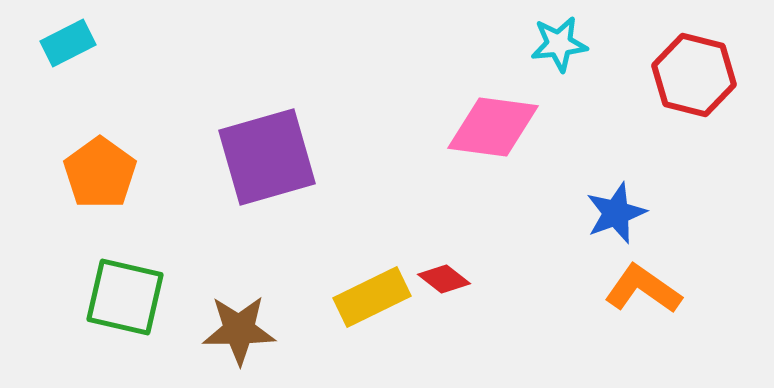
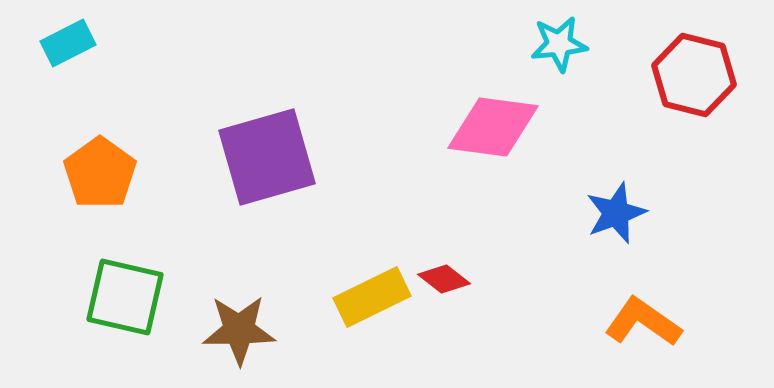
orange L-shape: moved 33 px down
